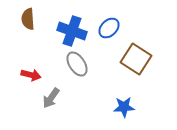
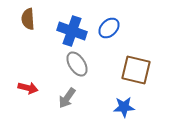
brown square: moved 11 px down; rotated 20 degrees counterclockwise
red arrow: moved 3 px left, 13 px down
gray arrow: moved 16 px right
